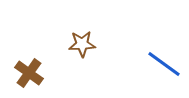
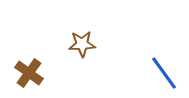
blue line: moved 9 px down; rotated 18 degrees clockwise
